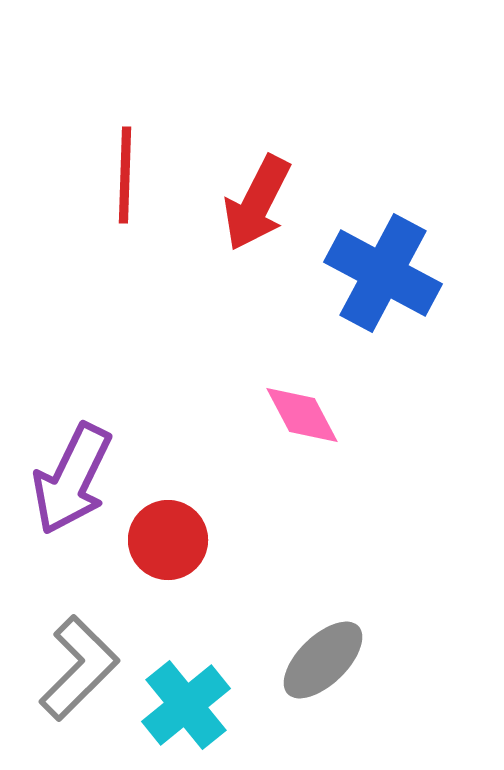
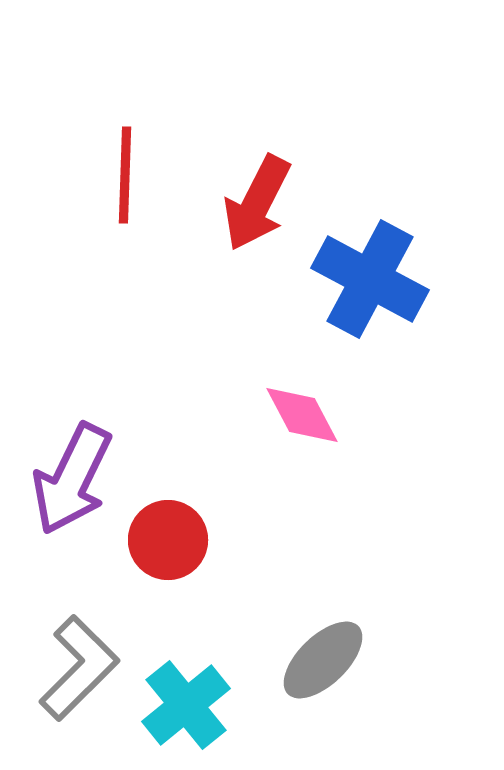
blue cross: moved 13 px left, 6 px down
